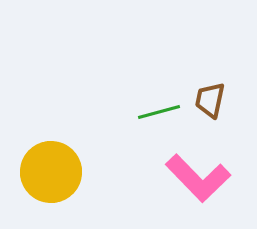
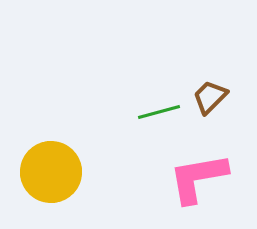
brown trapezoid: moved 3 px up; rotated 33 degrees clockwise
pink L-shape: rotated 124 degrees clockwise
